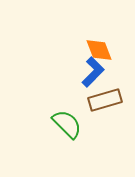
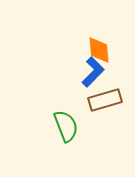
orange diamond: rotated 16 degrees clockwise
green semicircle: moved 1 px left, 2 px down; rotated 24 degrees clockwise
